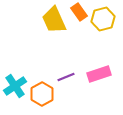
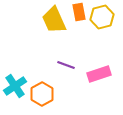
orange rectangle: rotated 24 degrees clockwise
yellow hexagon: moved 1 px left, 2 px up
purple line: moved 12 px up; rotated 42 degrees clockwise
